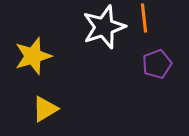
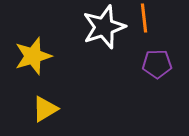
purple pentagon: rotated 20 degrees clockwise
